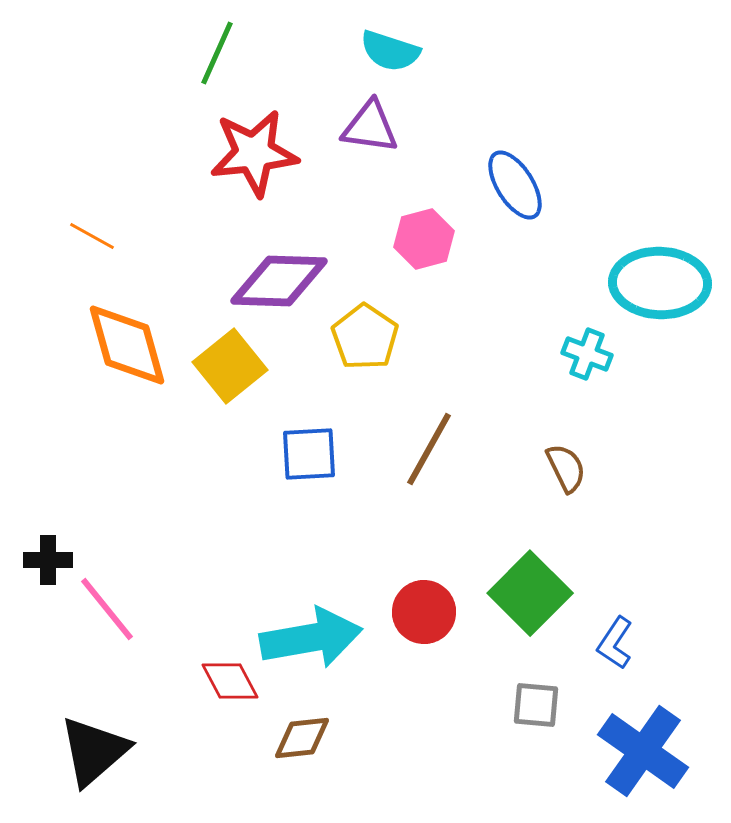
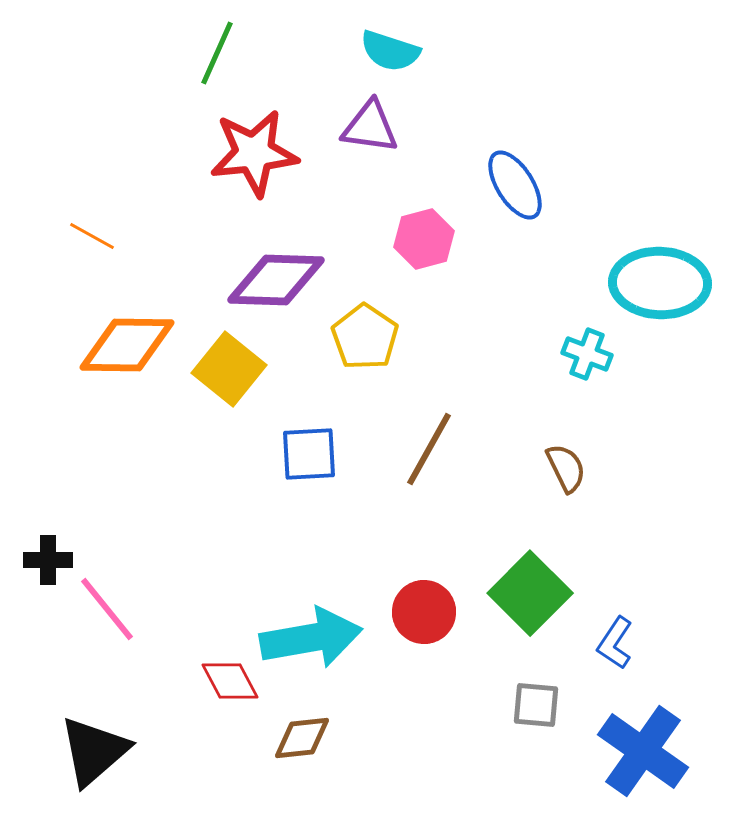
purple diamond: moved 3 px left, 1 px up
orange diamond: rotated 74 degrees counterclockwise
yellow square: moved 1 px left, 3 px down; rotated 12 degrees counterclockwise
